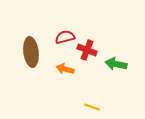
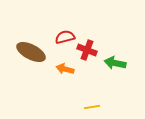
brown ellipse: rotated 56 degrees counterclockwise
green arrow: moved 1 px left, 1 px up
yellow line: rotated 28 degrees counterclockwise
